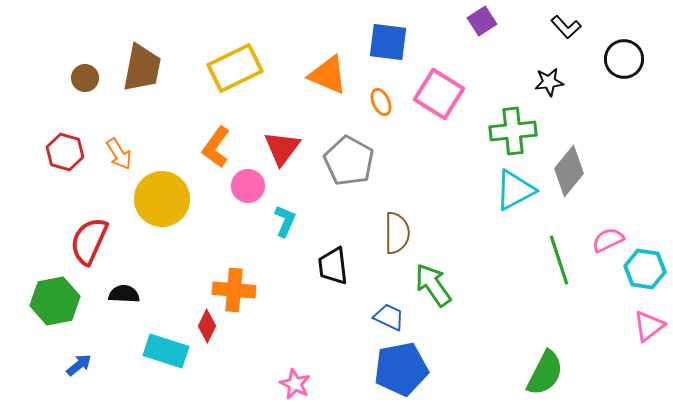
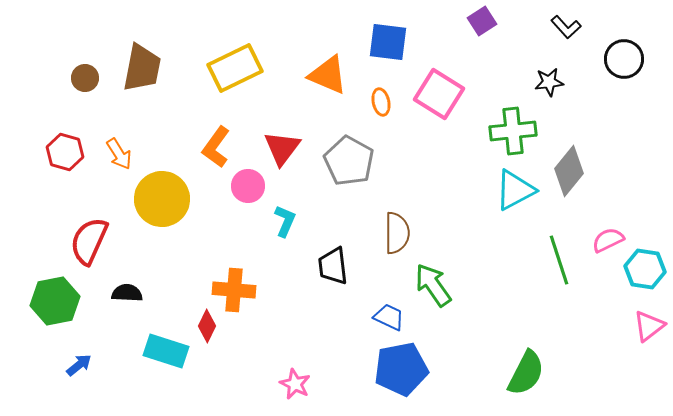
orange ellipse: rotated 12 degrees clockwise
black semicircle: moved 3 px right, 1 px up
green semicircle: moved 19 px left
